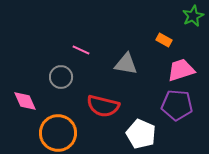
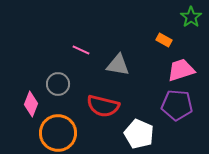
green star: moved 2 px left, 1 px down; rotated 10 degrees counterclockwise
gray triangle: moved 8 px left, 1 px down
gray circle: moved 3 px left, 7 px down
pink diamond: moved 6 px right, 3 px down; rotated 45 degrees clockwise
white pentagon: moved 2 px left
